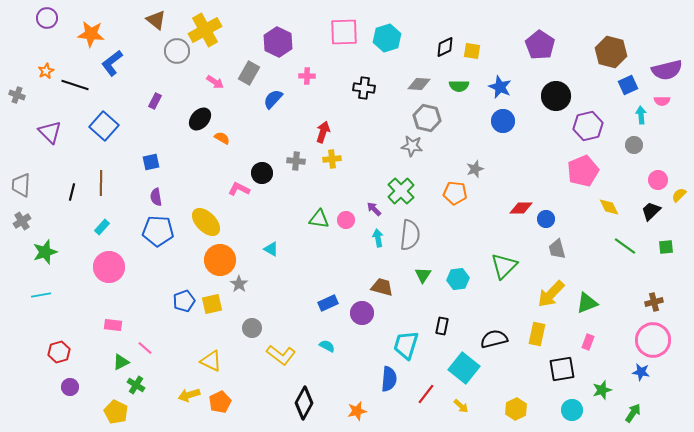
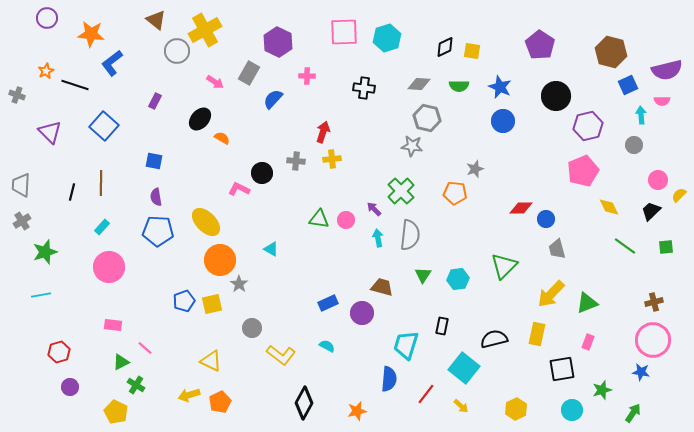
blue square at (151, 162): moved 3 px right, 1 px up; rotated 24 degrees clockwise
